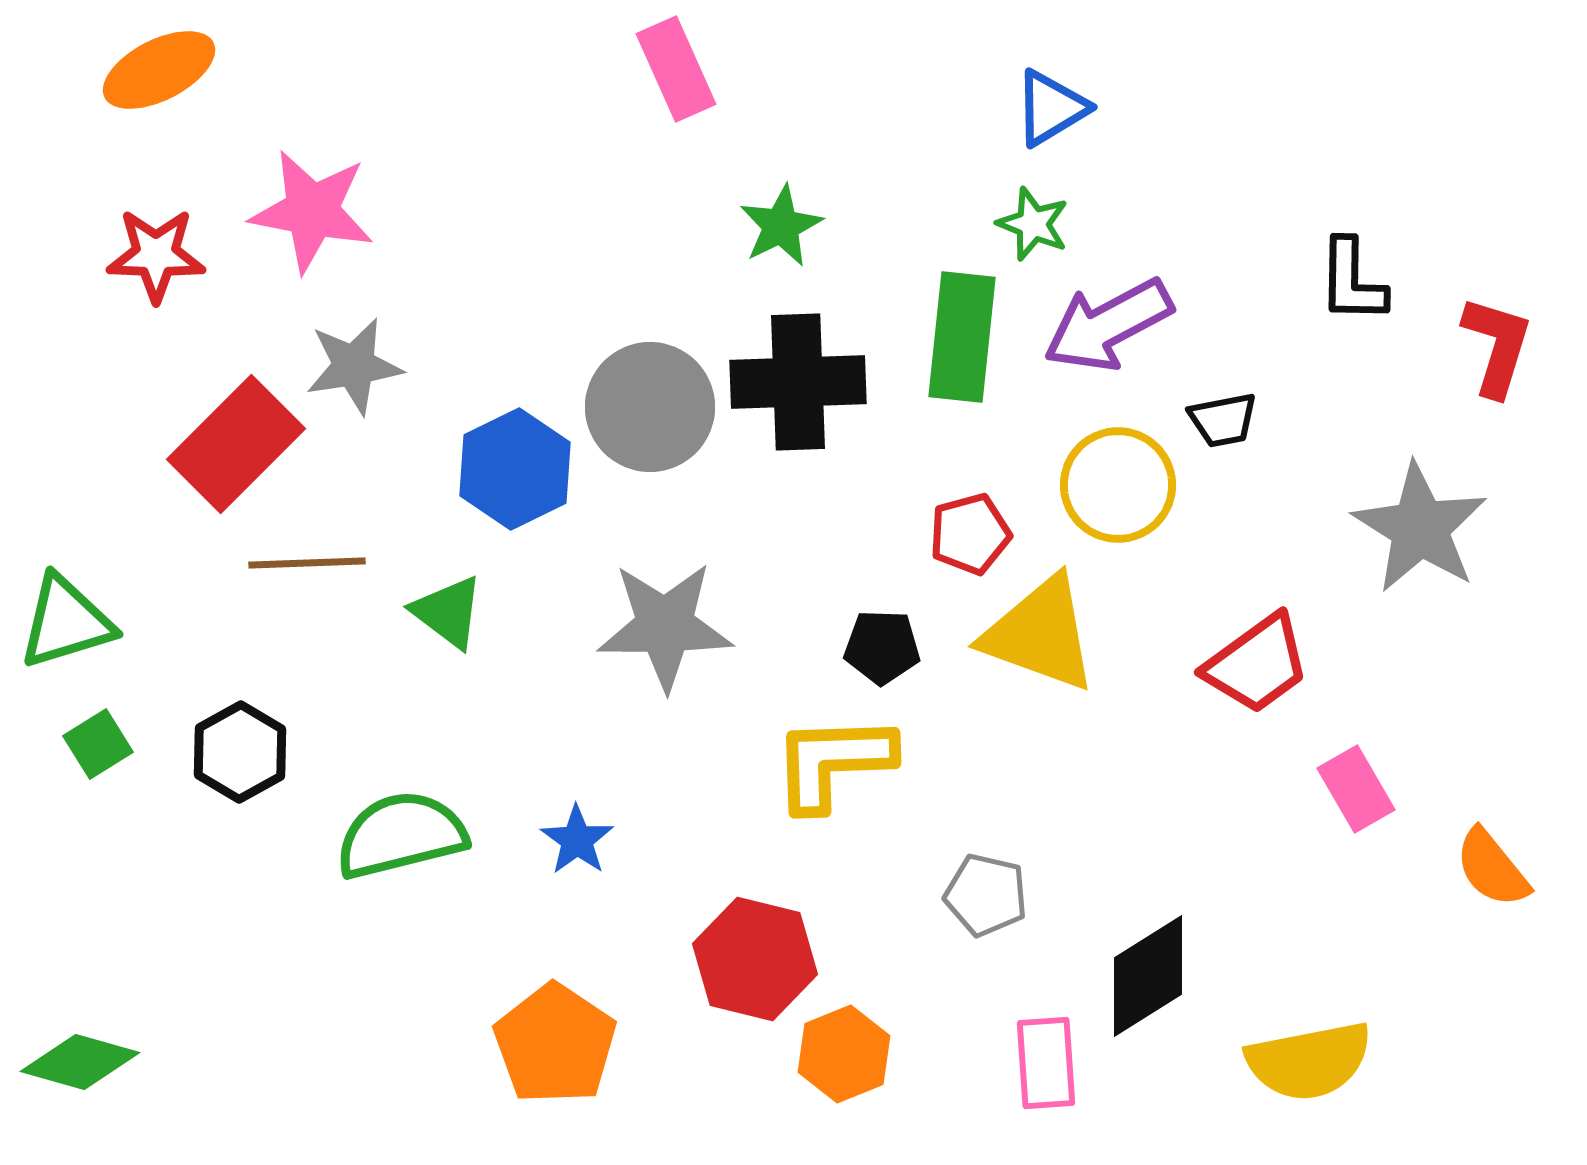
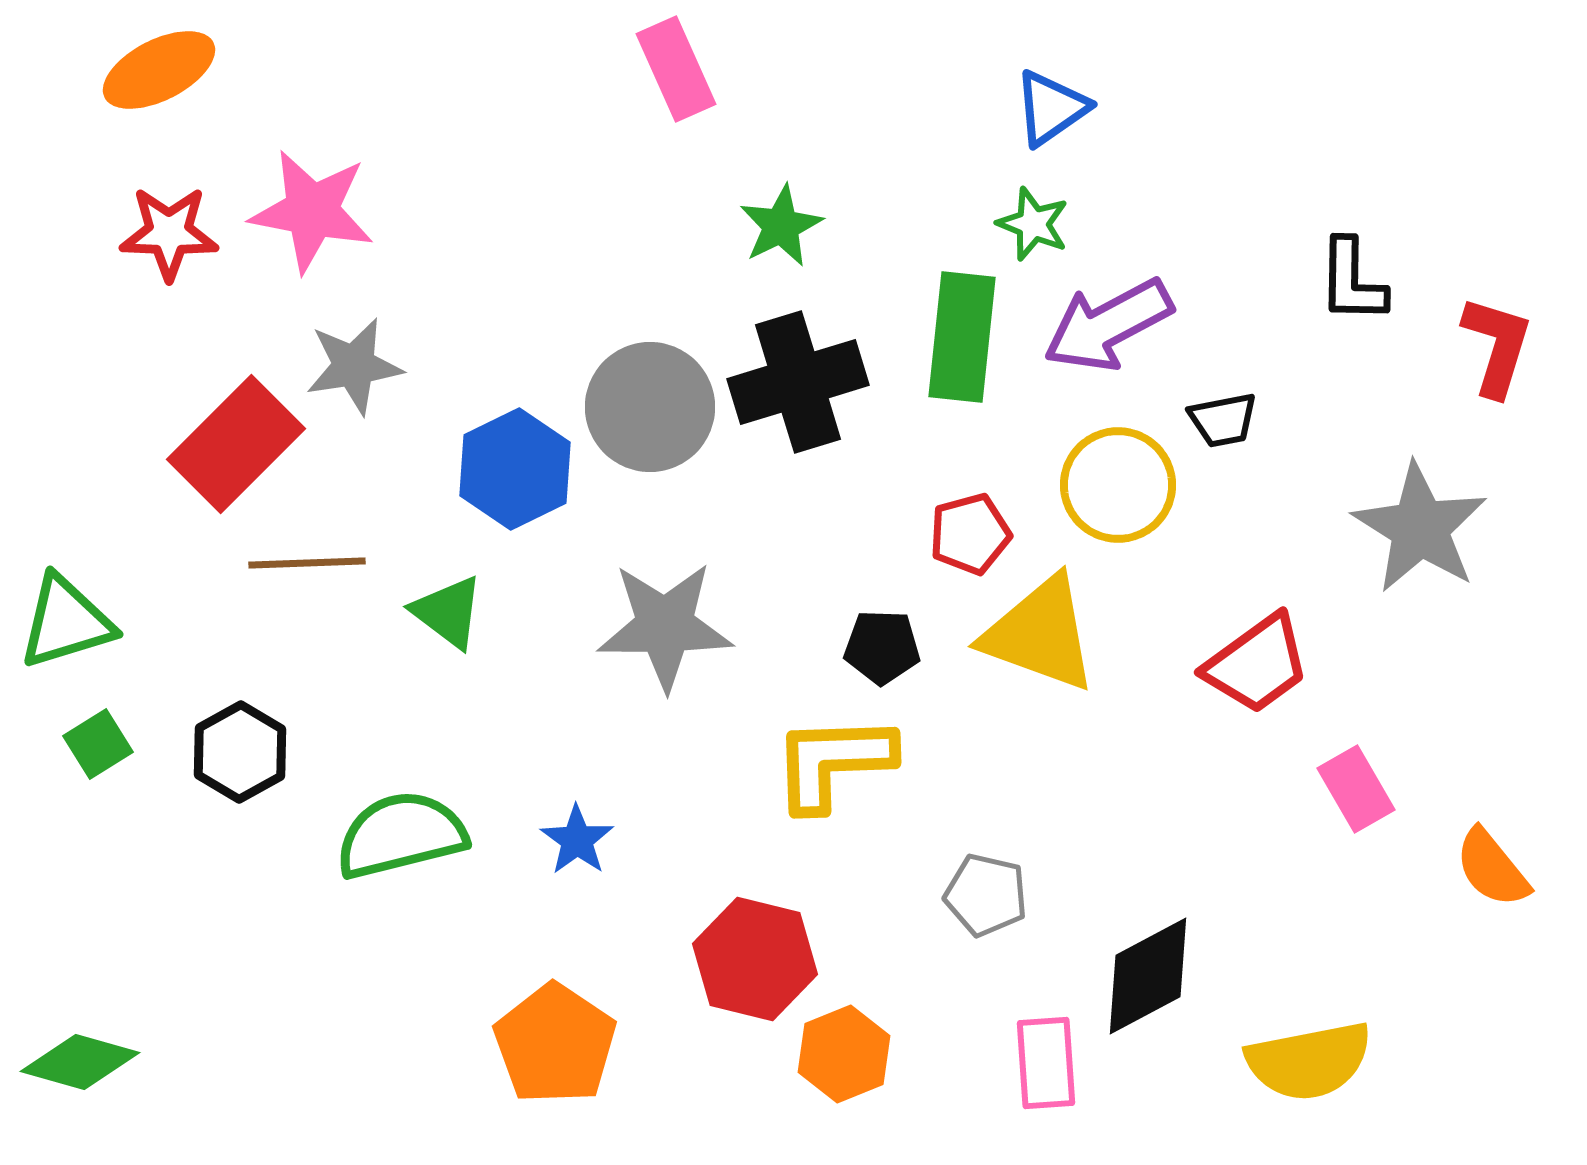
blue triangle at (1051, 108): rotated 4 degrees counterclockwise
red star at (156, 255): moved 13 px right, 22 px up
black cross at (798, 382): rotated 15 degrees counterclockwise
black diamond at (1148, 976): rotated 4 degrees clockwise
